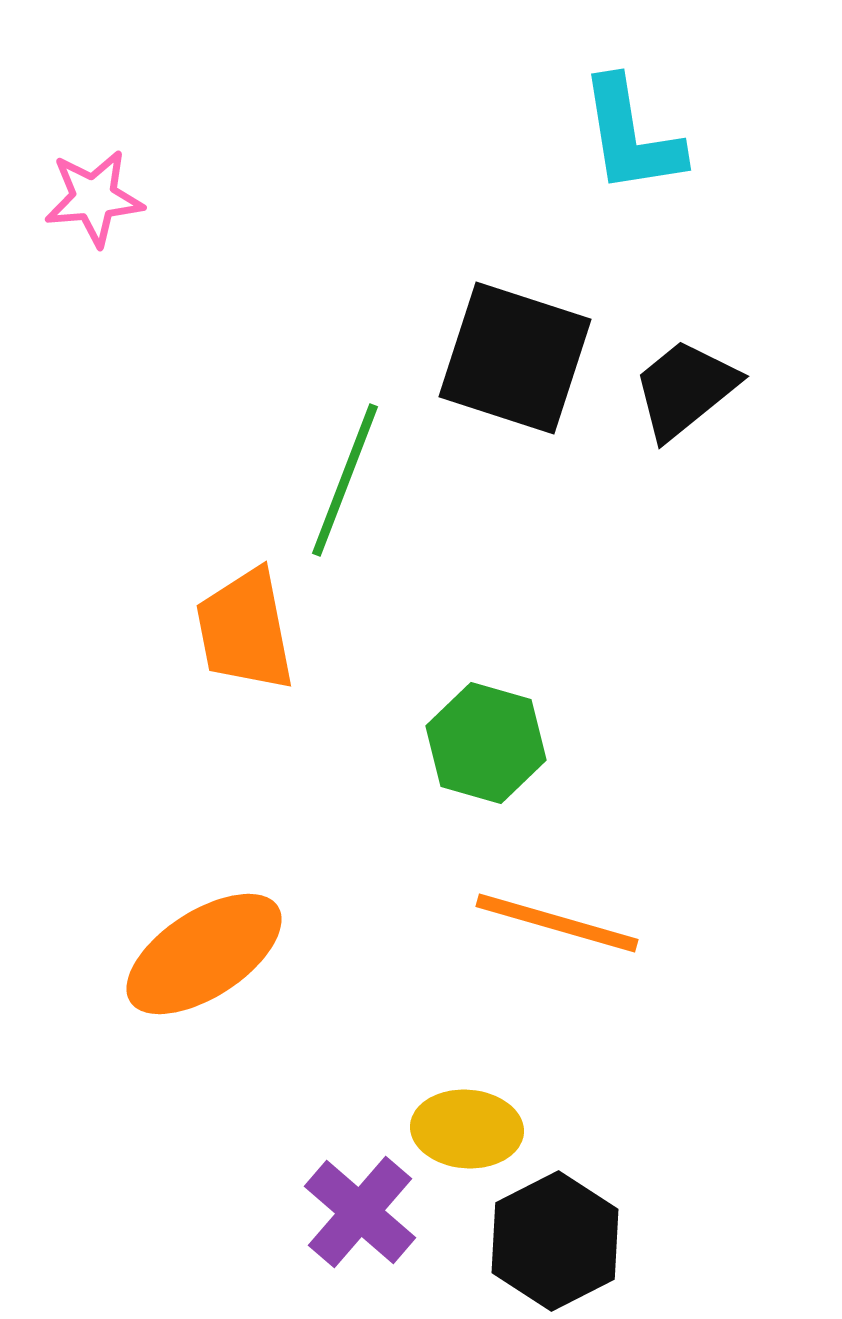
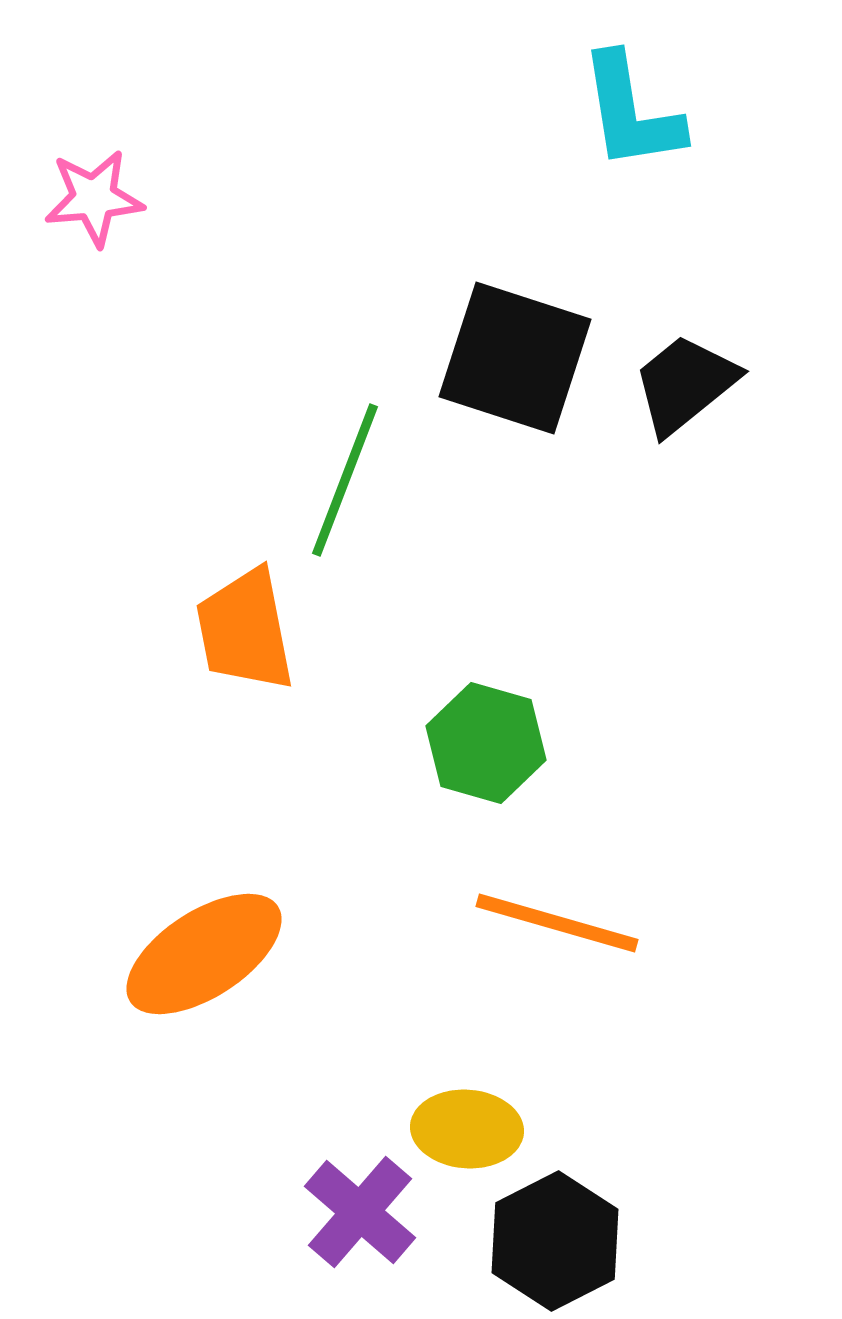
cyan L-shape: moved 24 px up
black trapezoid: moved 5 px up
